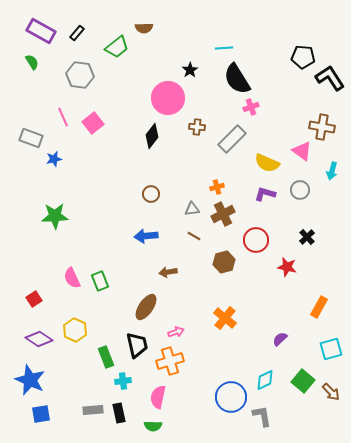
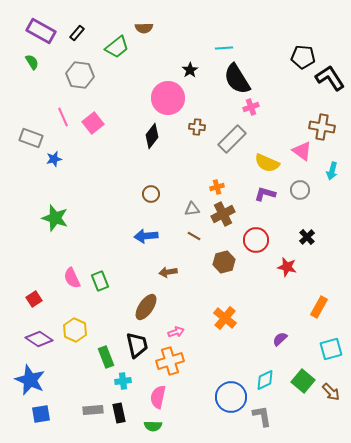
green star at (55, 216): moved 2 px down; rotated 20 degrees clockwise
